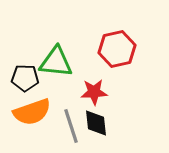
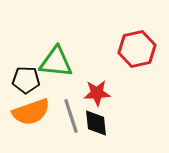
red hexagon: moved 20 px right
black pentagon: moved 1 px right, 2 px down
red star: moved 3 px right, 1 px down
orange semicircle: moved 1 px left
gray line: moved 10 px up
